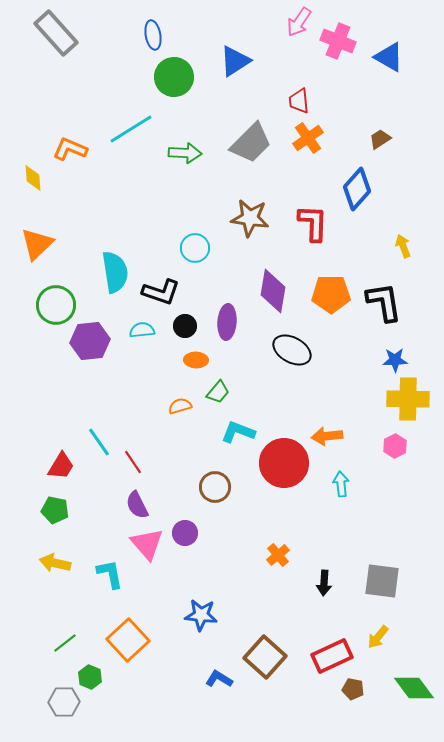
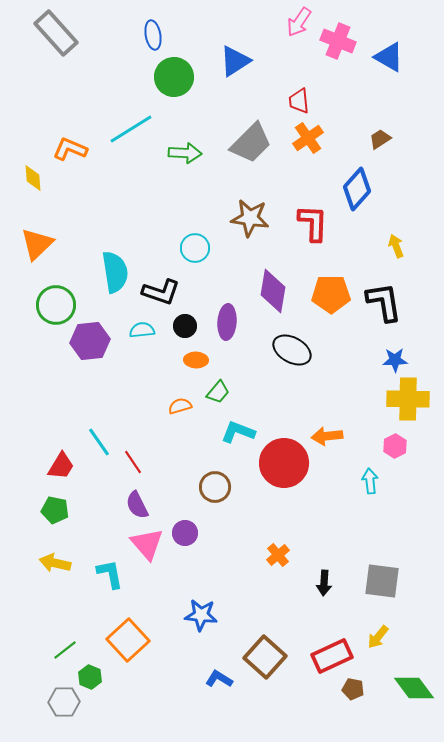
yellow arrow at (403, 246): moved 7 px left
cyan arrow at (341, 484): moved 29 px right, 3 px up
green line at (65, 643): moved 7 px down
